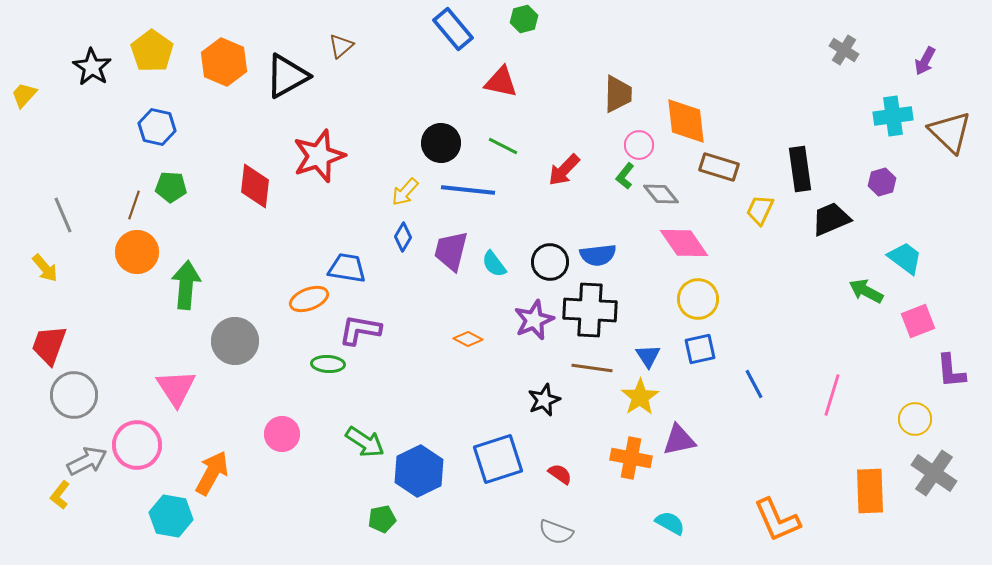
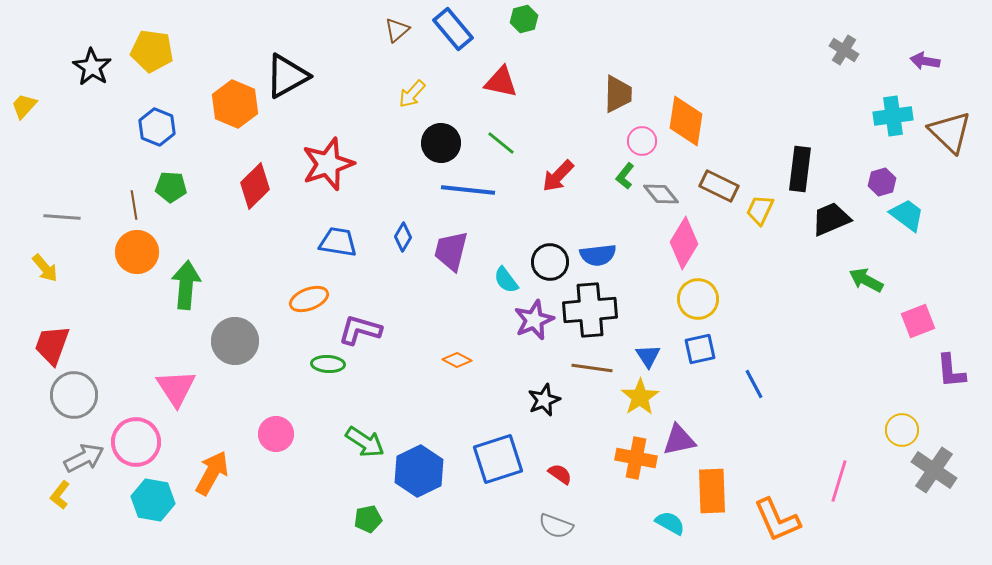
brown triangle at (341, 46): moved 56 px right, 16 px up
yellow pentagon at (152, 51): rotated 27 degrees counterclockwise
purple arrow at (925, 61): rotated 72 degrees clockwise
orange hexagon at (224, 62): moved 11 px right, 42 px down
yellow trapezoid at (24, 95): moved 11 px down
orange diamond at (686, 121): rotated 15 degrees clockwise
blue hexagon at (157, 127): rotated 9 degrees clockwise
pink circle at (639, 145): moved 3 px right, 4 px up
green line at (503, 146): moved 2 px left, 3 px up; rotated 12 degrees clockwise
red star at (319, 156): moved 9 px right, 8 px down
brown rectangle at (719, 167): moved 19 px down; rotated 9 degrees clockwise
black rectangle at (800, 169): rotated 15 degrees clockwise
red arrow at (564, 170): moved 6 px left, 6 px down
red diamond at (255, 186): rotated 39 degrees clockwise
yellow arrow at (405, 192): moved 7 px right, 98 px up
brown line at (134, 205): rotated 28 degrees counterclockwise
gray line at (63, 215): moved 1 px left, 2 px down; rotated 63 degrees counterclockwise
pink diamond at (684, 243): rotated 66 degrees clockwise
cyan trapezoid at (905, 258): moved 2 px right, 43 px up
cyan semicircle at (494, 264): moved 12 px right, 16 px down
blue trapezoid at (347, 268): moved 9 px left, 26 px up
green arrow at (866, 291): moved 11 px up
black cross at (590, 310): rotated 8 degrees counterclockwise
purple L-shape at (360, 330): rotated 6 degrees clockwise
orange diamond at (468, 339): moved 11 px left, 21 px down
red trapezoid at (49, 345): moved 3 px right
pink line at (832, 395): moved 7 px right, 86 px down
yellow circle at (915, 419): moved 13 px left, 11 px down
pink circle at (282, 434): moved 6 px left
pink circle at (137, 445): moved 1 px left, 3 px up
orange cross at (631, 458): moved 5 px right
gray arrow at (87, 461): moved 3 px left, 3 px up
gray cross at (934, 473): moved 3 px up
orange rectangle at (870, 491): moved 158 px left
cyan hexagon at (171, 516): moved 18 px left, 16 px up
green pentagon at (382, 519): moved 14 px left
gray semicircle at (556, 532): moved 6 px up
